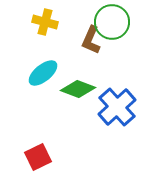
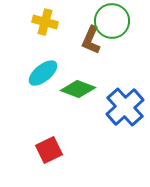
green circle: moved 1 px up
blue cross: moved 8 px right
red square: moved 11 px right, 7 px up
